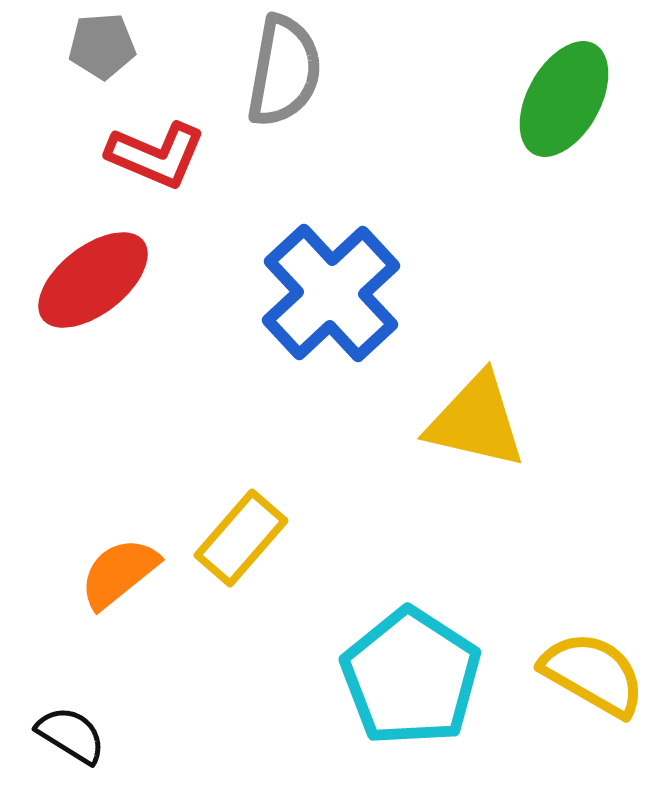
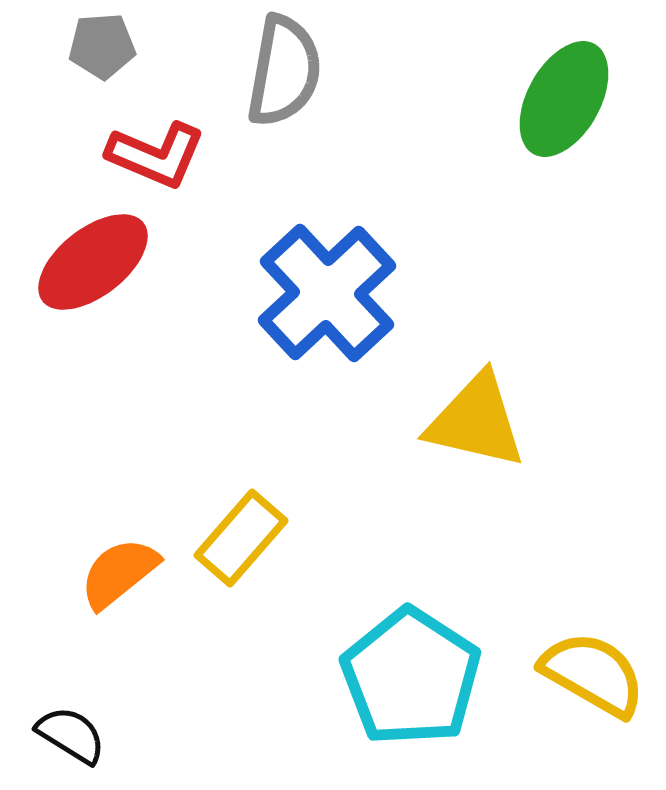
red ellipse: moved 18 px up
blue cross: moved 4 px left
